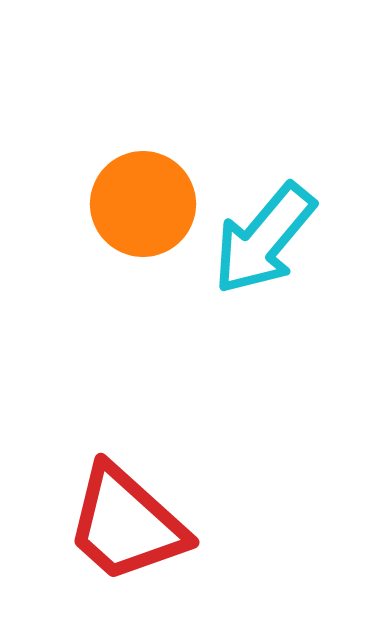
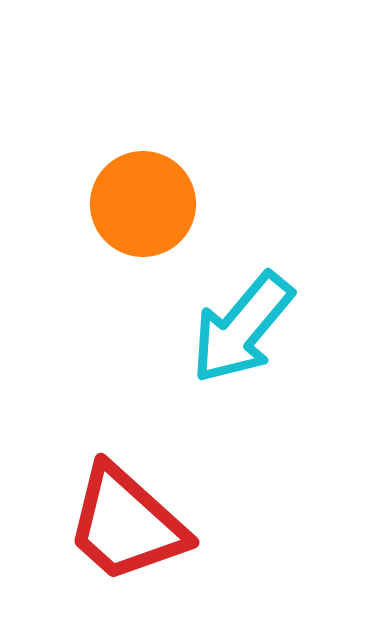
cyan arrow: moved 22 px left, 89 px down
